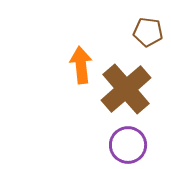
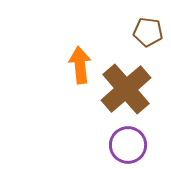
orange arrow: moved 1 px left
